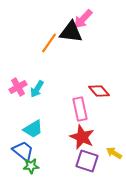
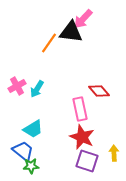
pink cross: moved 1 px left, 1 px up
yellow arrow: rotated 56 degrees clockwise
